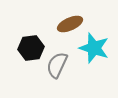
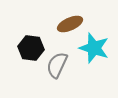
black hexagon: rotated 15 degrees clockwise
